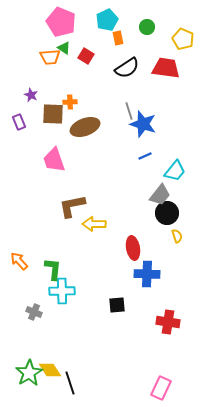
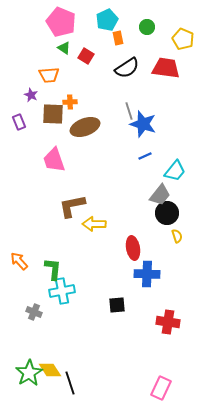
orange trapezoid: moved 1 px left, 18 px down
cyan cross: rotated 10 degrees counterclockwise
